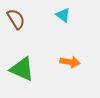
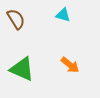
cyan triangle: rotated 21 degrees counterclockwise
orange arrow: moved 3 px down; rotated 30 degrees clockwise
